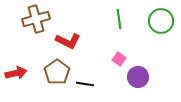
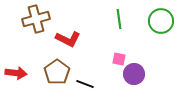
red L-shape: moved 2 px up
pink square: rotated 24 degrees counterclockwise
red arrow: rotated 20 degrees clockwise
purple circle: moved 4 px left, 3 px up
black line: rotated 12 degrees clockwise
